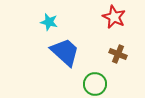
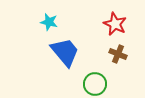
red star: moved 1 px right, 7 px down
blue trapezoid: rotated 8 degrees clockwise
